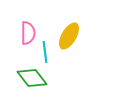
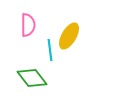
pink semicircle: moved 8 px up
cyan line: moved 5 px right, 2 px up
